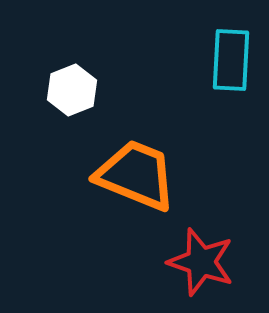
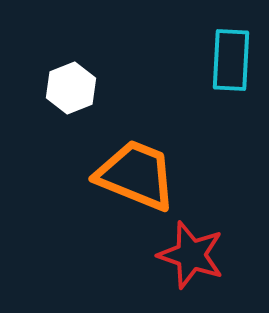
white hexagon: moved 1 px left, 2 px up
red star: moved 10 px left, 7 px up
